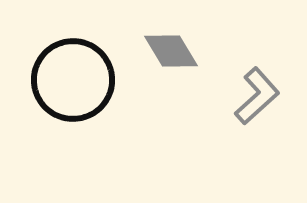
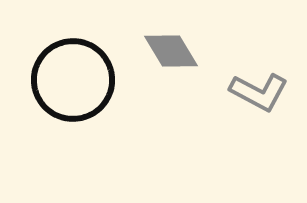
gray L-shape: moved 2 px right, 4 px up; rotated 70 degrees clockwise
